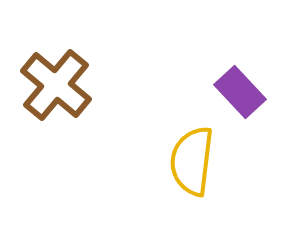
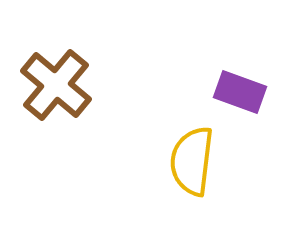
purple rectangle: rotated 27 degrees counterclockwise
